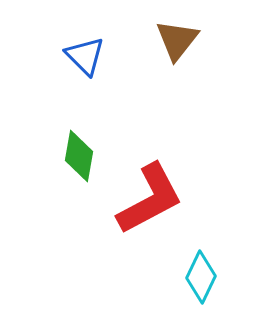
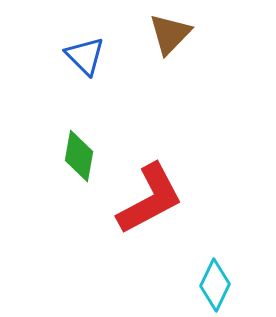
brown triangle: moved 7 px left, 6 px up; rotated 6 degrees clockwise
cyan diamond: moved 14 px right, 8 px down
